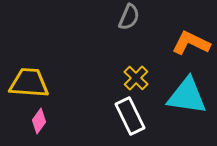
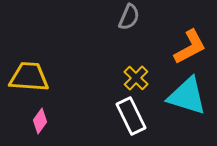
orange L-shape: moved 1 px left, 4 px down; rotated 126 degrees clockwise
yellow trapezoid: moved 6 px up
cyan triangle: rotated 9 degrees clockwise
white rectangle: moved 1 px right
pink diamond: moved 1 px right
